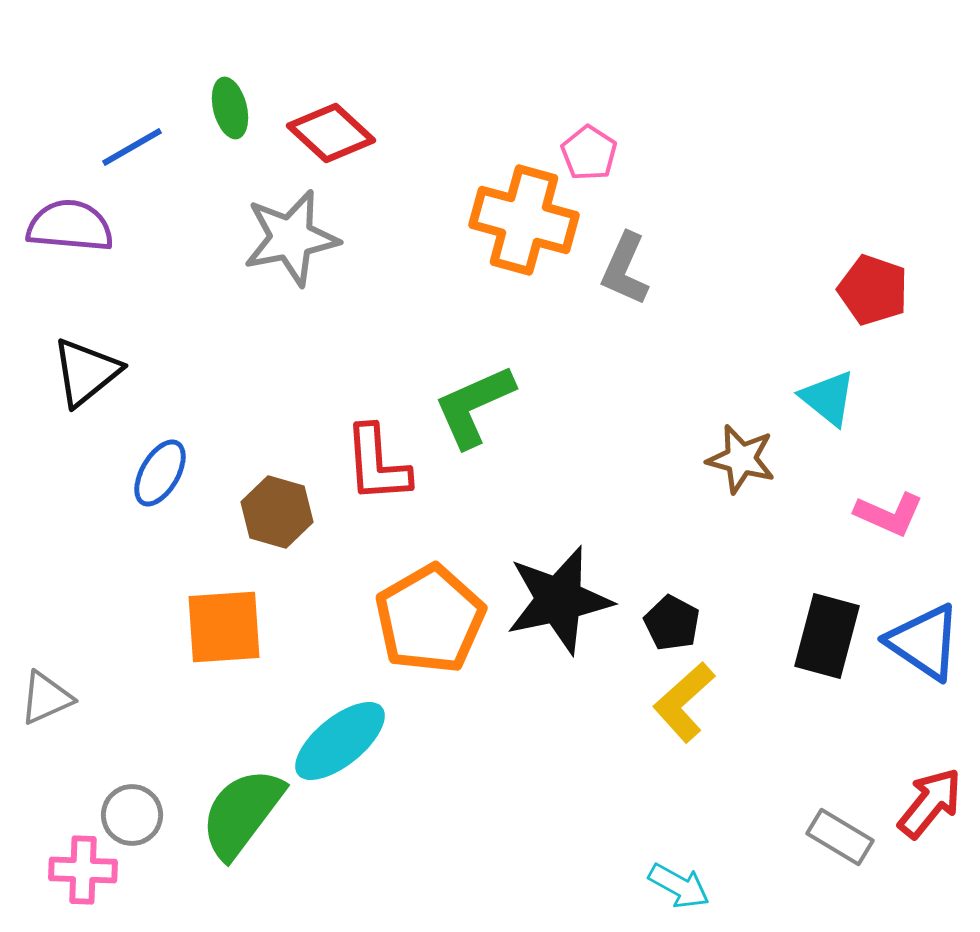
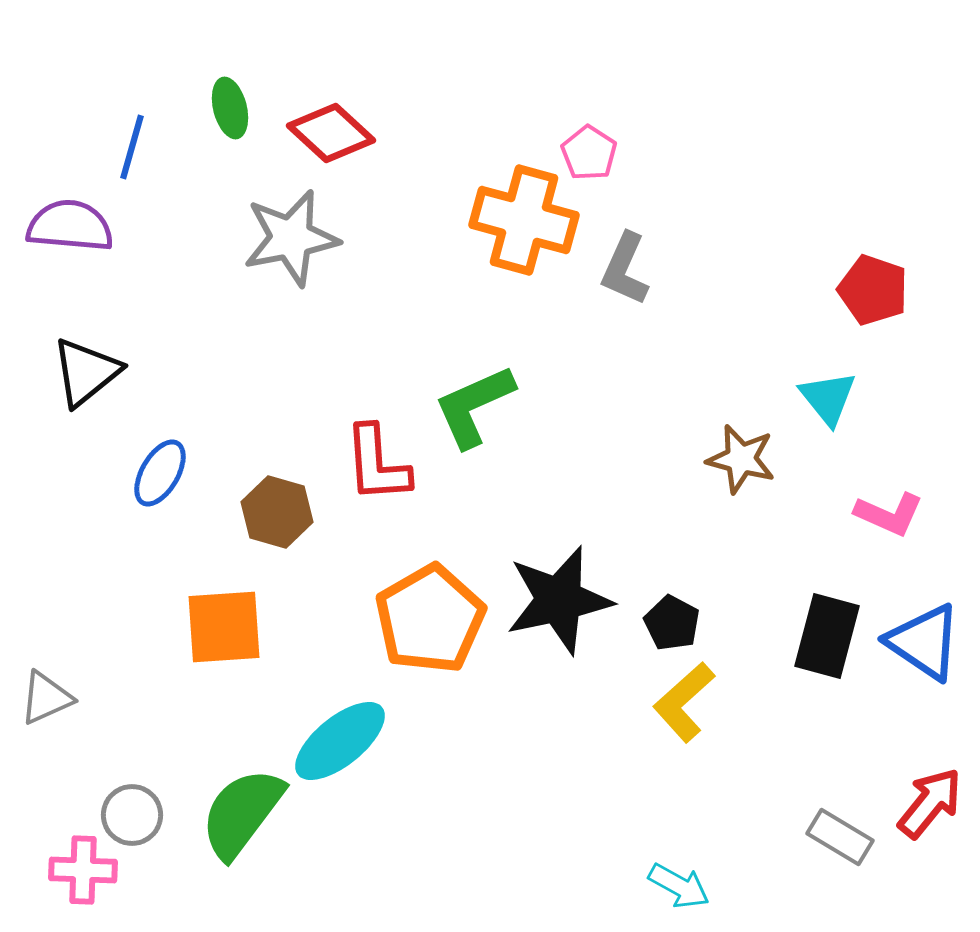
blue line: rotated 44 degrees counterclockwise
cyan triangle: rotated 12 degrees clockwise
